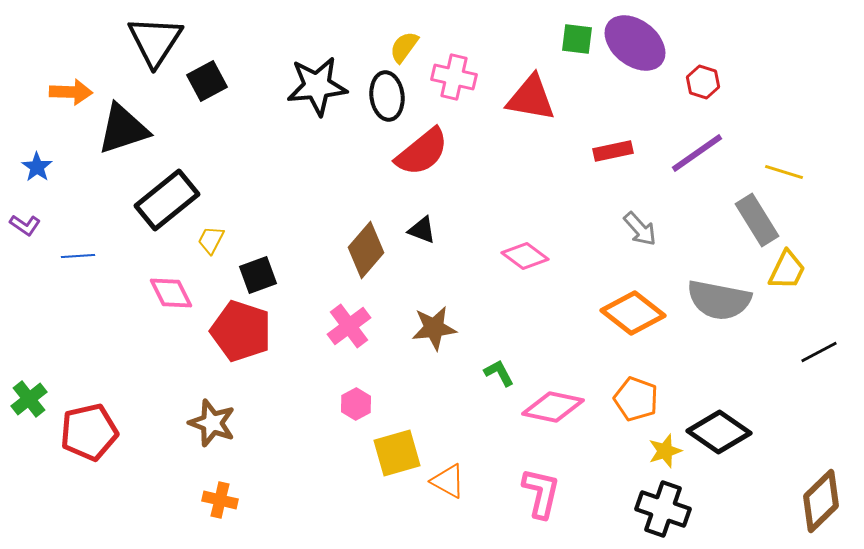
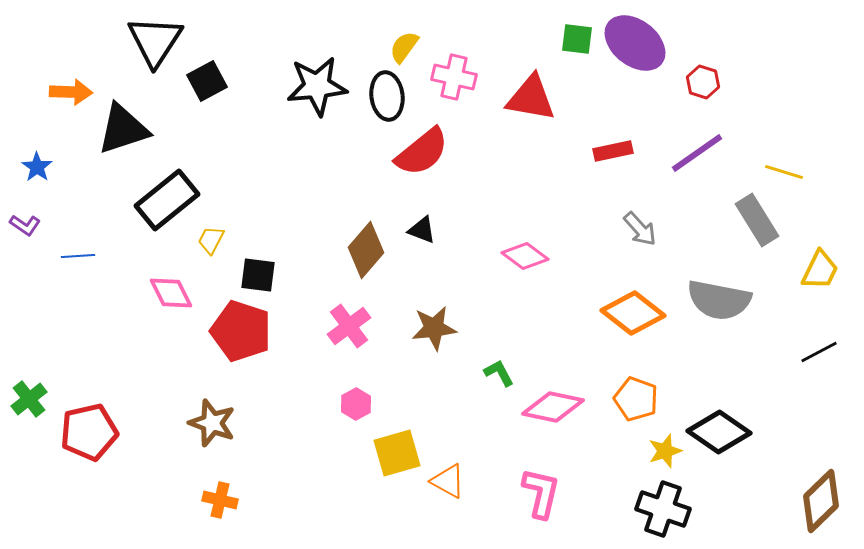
yellow trapezoid at (787, 270): moved 33 px right
black square at (258, 275): rotated 27 degrees clockwise
